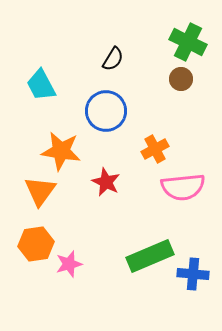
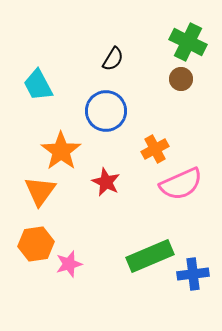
cyan trapezoid: moved 3 px left
orange star: rotated 27 degrees clockwise
pink semicircle: moved 2 px left, 3 px up; rotated 18 degrees counterclockwise
blue cross: rotated 12 degrees counterclockwise
